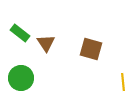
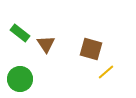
brown triangle: moved 1 px down
green circle: moved 1 px left, 1 px down
yellow line: moved 17 px left, 10 px up; rotated 54 degrees clockwise
